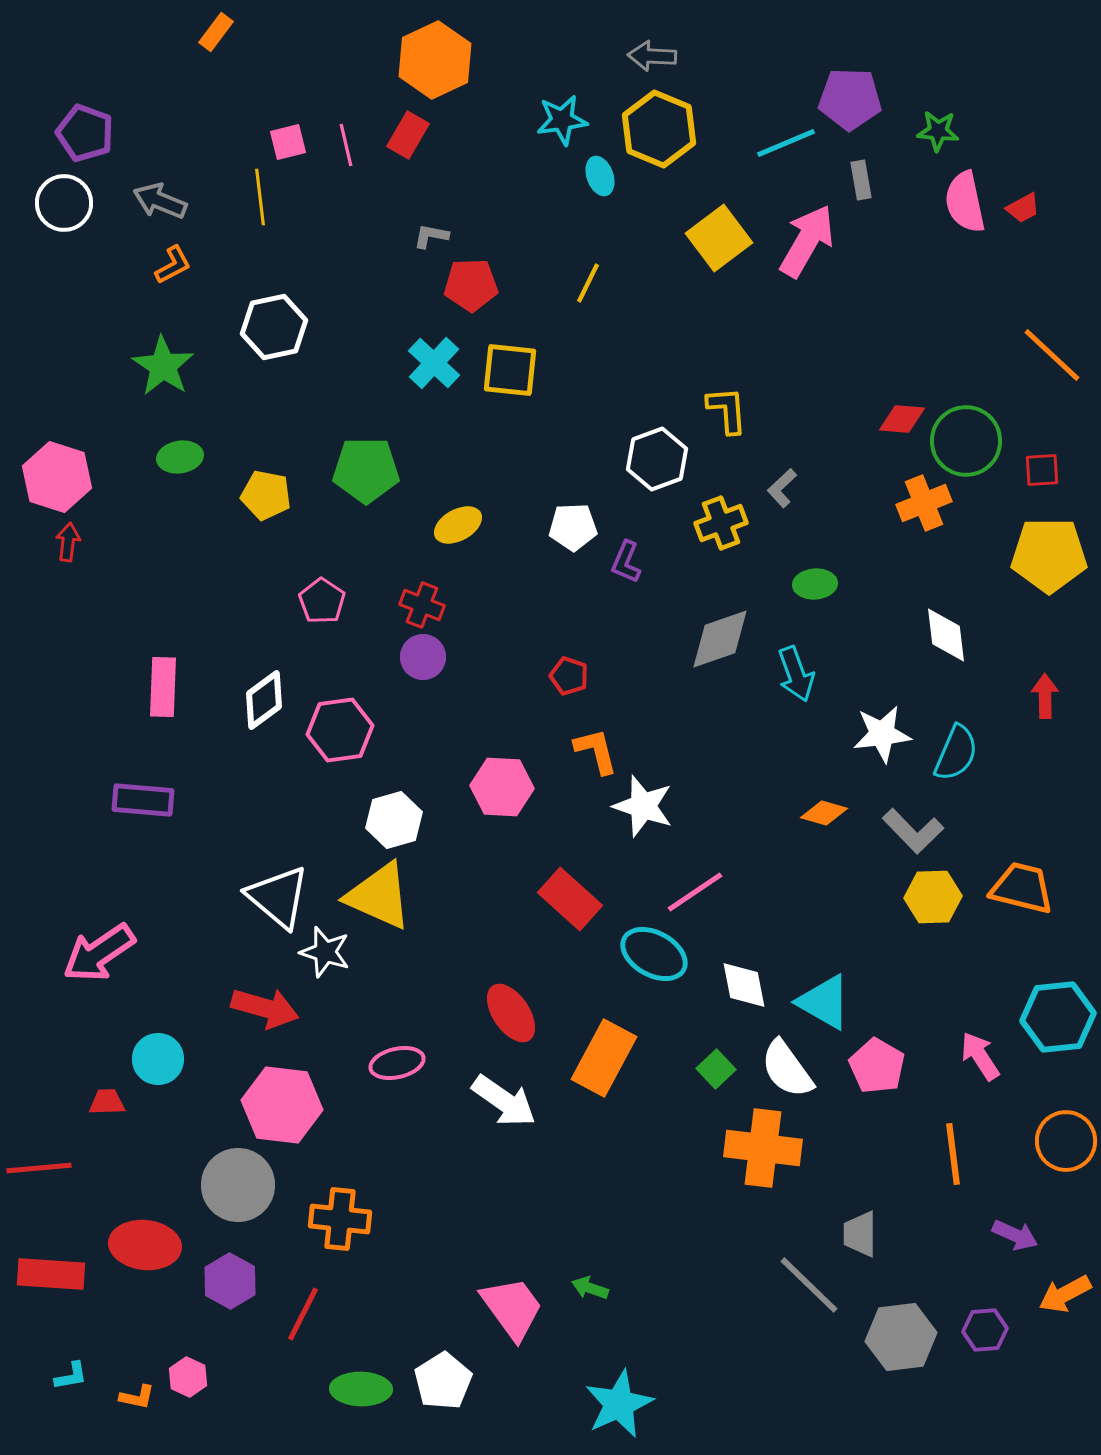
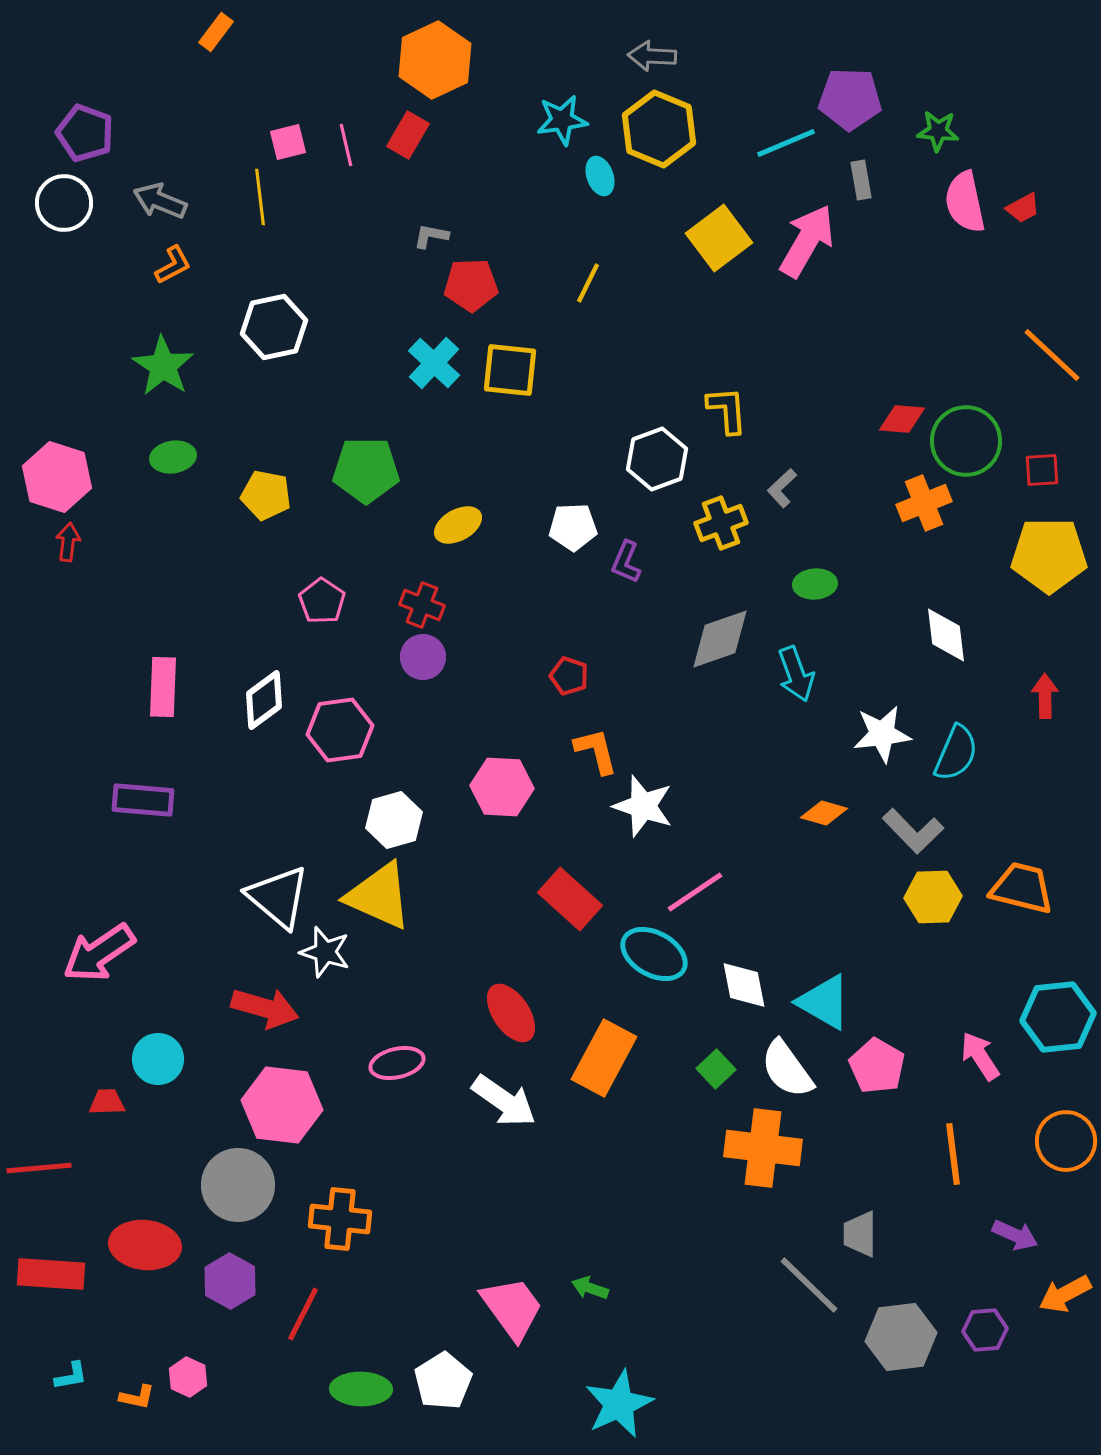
green ellipse at (180, 457): moved 7 px left
